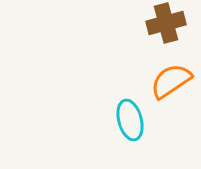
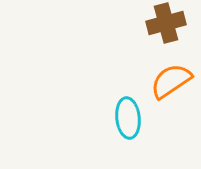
cyan ellipse: moved 2 px left, 2 px up; rotated 9 degrees clockwise
